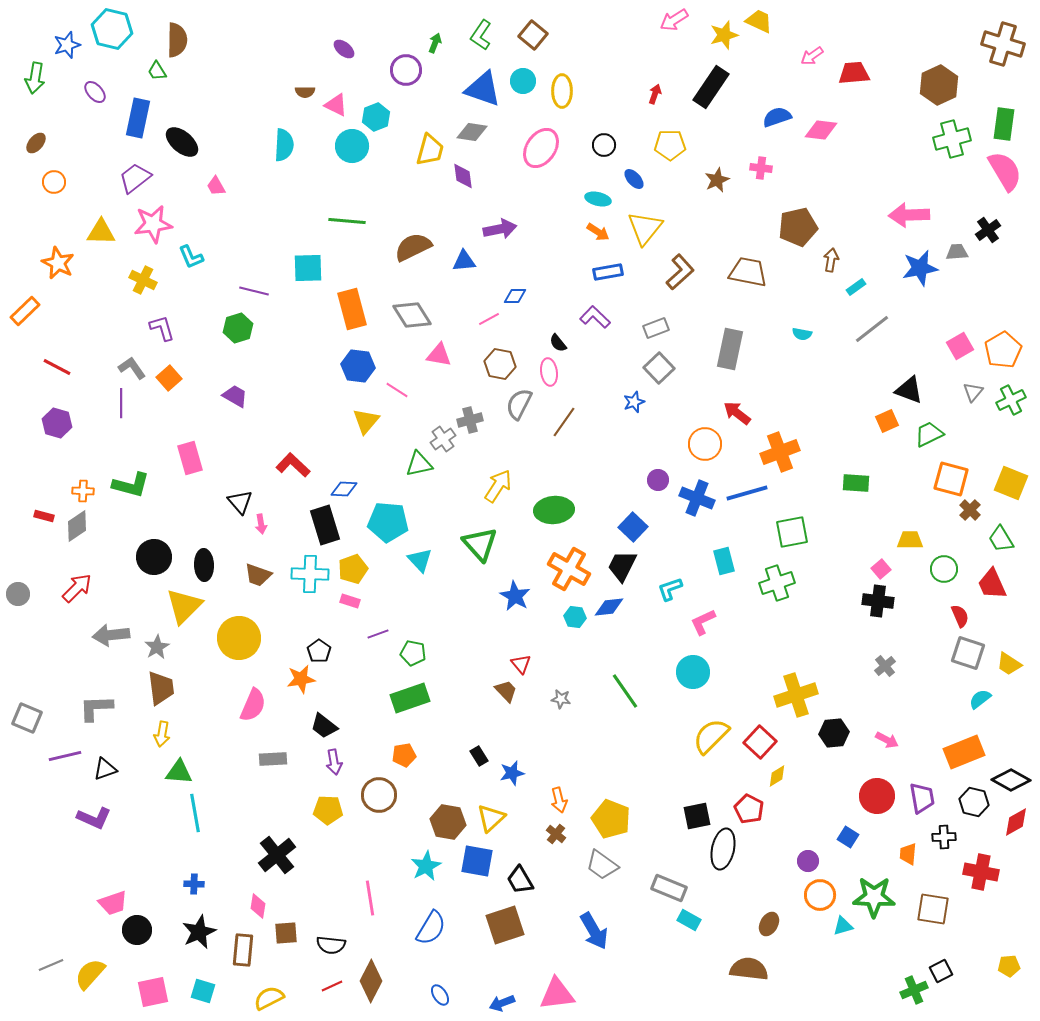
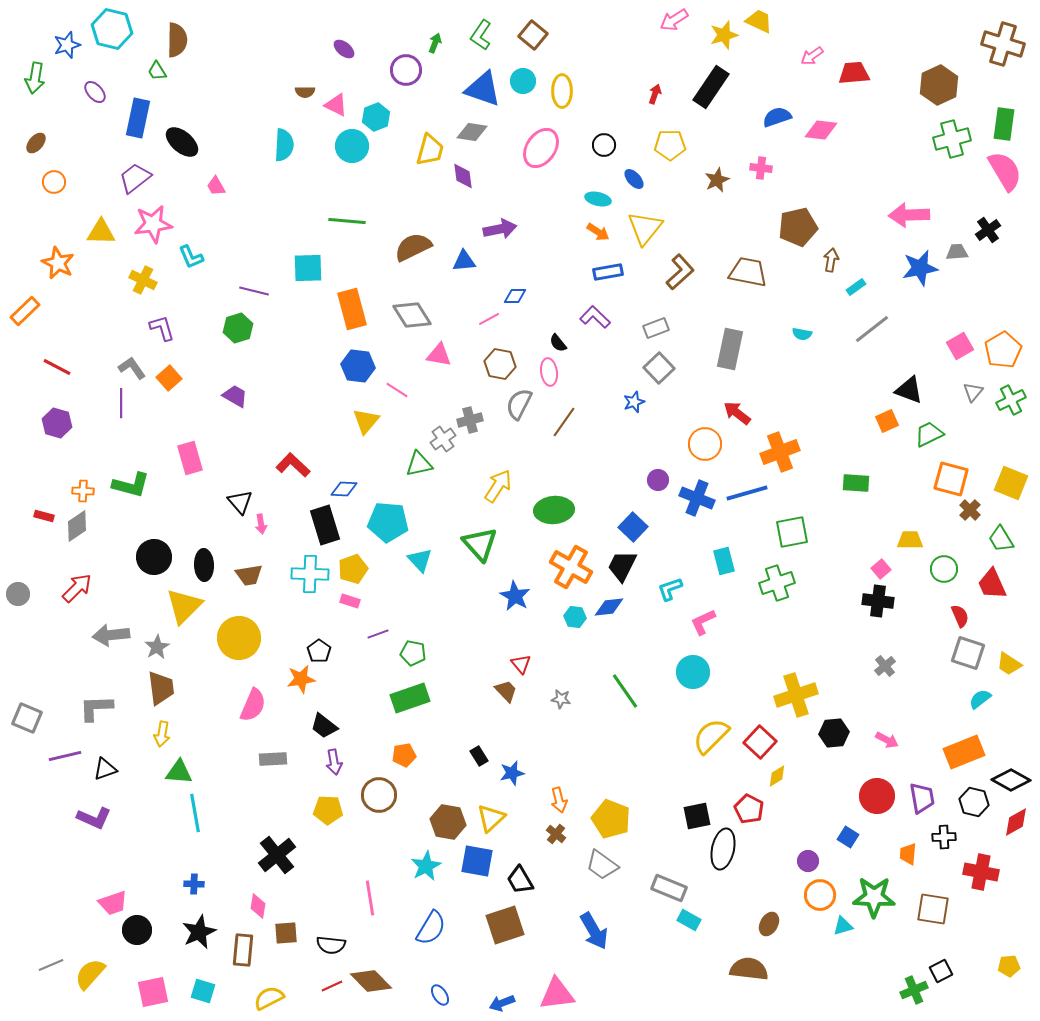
orange cross at (569, 569): moved 2 px right, 2 px up
brown trapezoid at (258, 575): moved 9 px left; rotated 28 degrees counterclockwise
brown diamond at (371, 981): rotated 72 degrees counterclockwise
